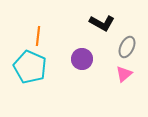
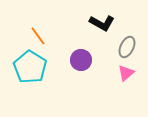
orange line: rotated 42 degrees counterclockwise
purple circle: moved 1 px left, 1 px down
cyan pentagon: rotated 8 degrees clockwise
pink triangle: moved 2 px right, 1 px up
